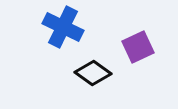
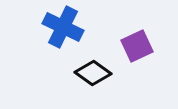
purple square: moved 1 px left, 1 px up
